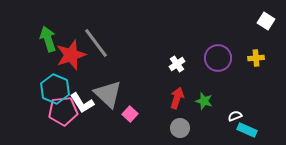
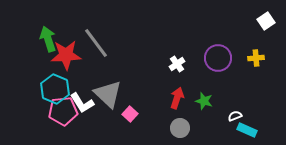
white square: rotated 24 degrees clockwise
red star: moved 5 px left; rotated 16 degrees clockwise
